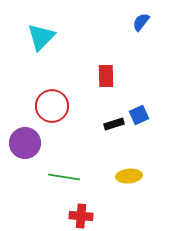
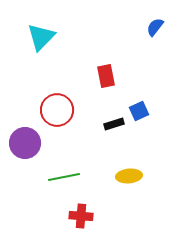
blue semicircle: moved 14 px right, 5 px down
red rectangle: rotated 10 degrees counterclockwise
red circle: moved 5 px right, 4 px down
blue square: moved 4 px up
green line: rotated 20 degrees counterclockwise
